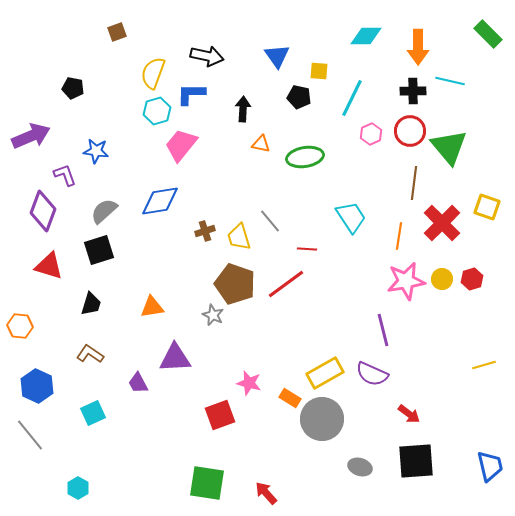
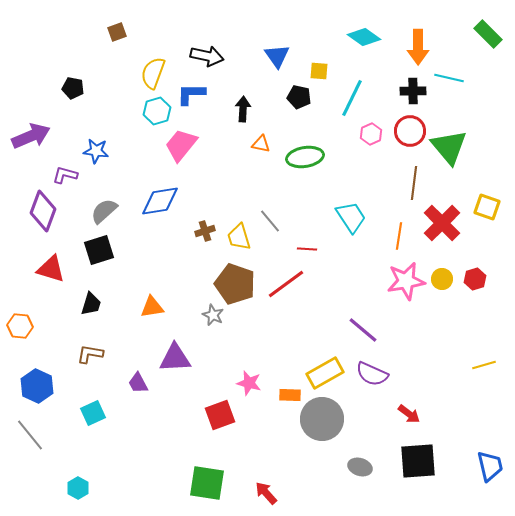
cyan diamond at (366, 36): moved 2 px left, 1 px down; rotated 36 degrees clockwise
cyan line at (450, 81): moved 1 px left, 3 px up
purple L-shape at (65, 175): rotated 55 degrees counterclockwise
red triangle at (49, 266): moved 2 px right, 3 px down
red hexagon at (472, 279): moved 3 px right
purple line at (383, 330): moved 20 px left; rotated 36 degrees counterclockwise
brown L-shape at (90, 354): rotated 24 degrees counterclockwise
orange rectangle at (290, 398): moved 3 px up; rotated 30 degrees counterclockwise
black square at (416, 461): moved 2 px right
